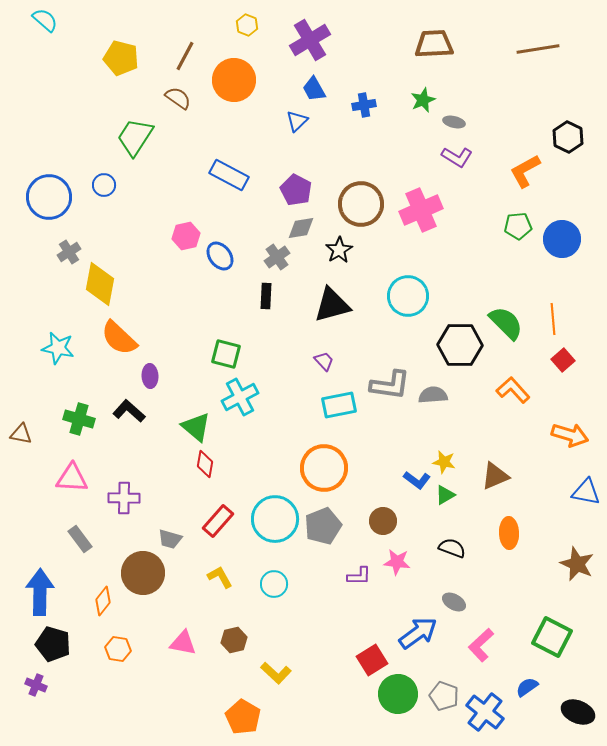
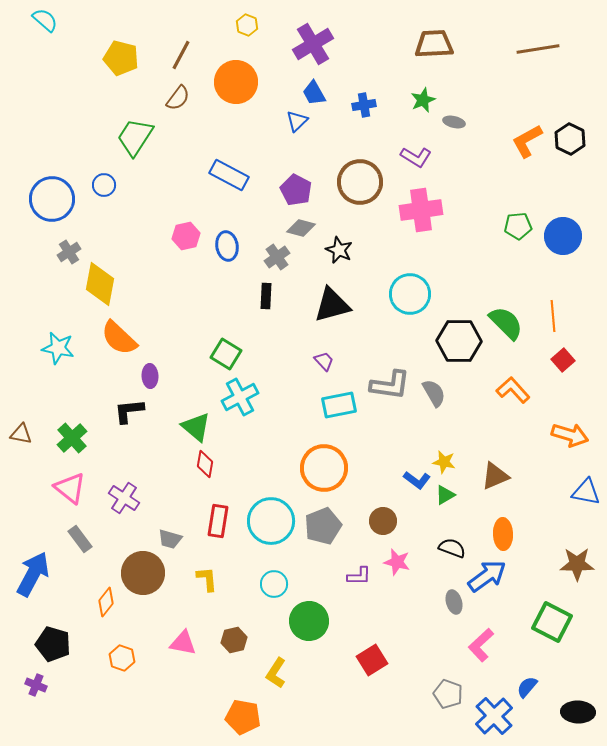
purple cross at (310, 40): moved 3 px right, 4 px down
brown line at (185, 56): moved 4 px left, 1 px up
orange circle at (234, 80): moved 2 px right, 2 px down
blue trapezoid at (314, 89): moved 4 px down
brown semicircle at (178, 98): rotated 92 degrees clockwise
black hexagon at (568, 137): moved 2 px right, 2 px down
purple L-shape at (457, 157): moved 41 px left
orange L-shape at (525, 171): moved 2 px right, 30 px up
blue circle at (49, 197): moved 3 px right, 2 px down
brown circle at (361, 204): moved 1 px left, 22 px up
pink cross at (421, 210): rotated 15 degrees clockwise
gray diamond at (301, 228): rotated 24 degrees clockwise
blue circle at (562, 239): moved 1 px right, 3 px up
black star at (339, 250): rotated 16 degrees counterclockwise
blue ellipse at (220, 256): moved 7 px right, 10 px up; rotated 28 degrees clockwise
cyan circle at (408, 296): moved 2 px right, 2 px up
orange line at (553, 319): moved 3 px up
black hexagon at (460, 345): moved 1 px left, 4 px up
green square at (226, 354): rotated 16 degrees clockwise
gray semicircle at (433, 395): moved 1 px right, 2 px up; rotated 64 degrees clockwise
black L-shape at (129, 411): rotated 48 degrees counterclockwise
green cross at (79, 419): moved 7 px left, 19 px down; rotated 32 degrees clockwise
pink triangle at (72, 478): moved 2 px left, 10 px down; rotated 36 degrees clockwise
purple cross at (124, 498): rotated 32 degrees clockwise
cyan circle at (275, 519): moved 4 px left, 2 px down
red rectangle at (218, 521): rotated 32 degrees counterclockwise
orange ellipse at (509, 533): moved 6 px left, 1 px down
pink star at (397, 562): rotated 8 degrees clockwise
brown star at (577, 564): rotated 24 degrees counterclockwise
yellow L-shape at (220, 577): moved 13 px left, 2 px down; rotated 24 degrees clockwise
blue arrow at (40, 592): moved 7 px left, 18 px up; rotated 27 degrees clockwise
orange diamond at (103, 601): moved 3 px right, 1 px down
gray ellipse at (454, 602): rotated 45 degrees clockwise
blue arrow at (418, 633): moved 69 px right, 57 px up
green square at (552, 637): moved 15 px up
orange hexagon at (118, 649): moved 4 px right, 9 px down; rotated 10 degrees clockwise
yellow L-shape at (276, 673): rotated 80 degrees clockwise
blue semicircle at (527, 687): rotated 15 degrees counterclockwise
green circle at (398, 694): moved 89 px left, 73 px up
gray pentagon at (444, 696): moved 4 px right, 2 px up
blue cross at (485, 712): moved 9 px right, 4 px down; rotated 9 degrees clockwise
black ellipse at (578, 712): rotated 20 degrees counterclockwise
orange pentagon at (243, 717): rotated 20 degrees counterclockwise
